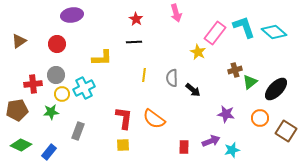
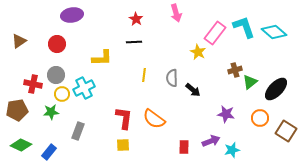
red cross: rotated 18 degrees clockwise
